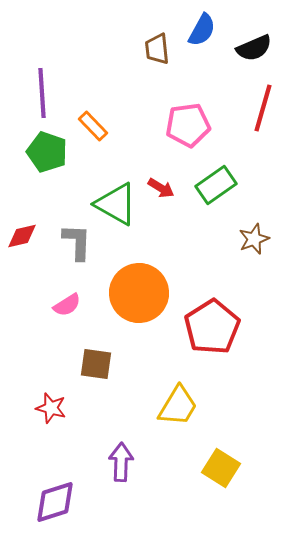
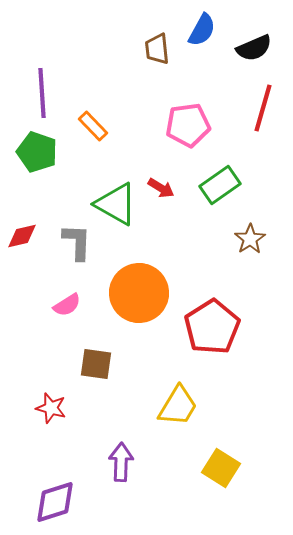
green pentagon: moved 10 px left
green rectangle: moved 4 px right
brown star: moved 4 px left; rotated 12 degrees counterclockwise
